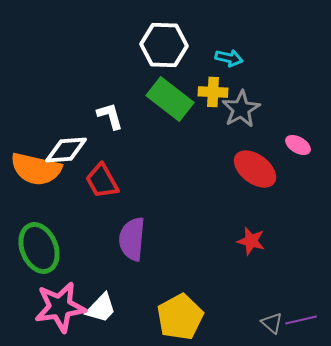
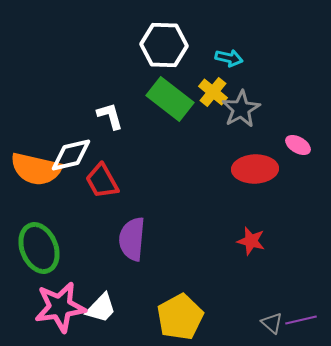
yellow cross: rotated 36 degrees clockwise
white diamond: moved 5 px right, 5 px down; rotated 9 degrees counterclockwise
red ellipse: rotated 39 degrees counterclockwise
